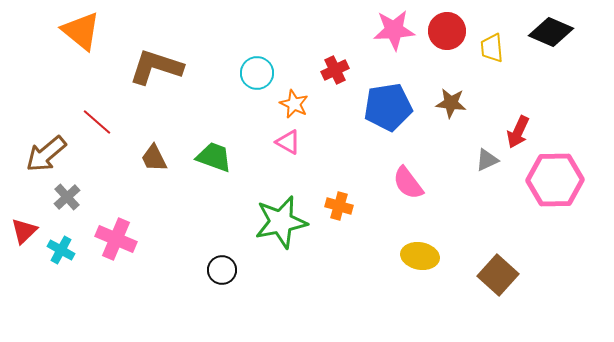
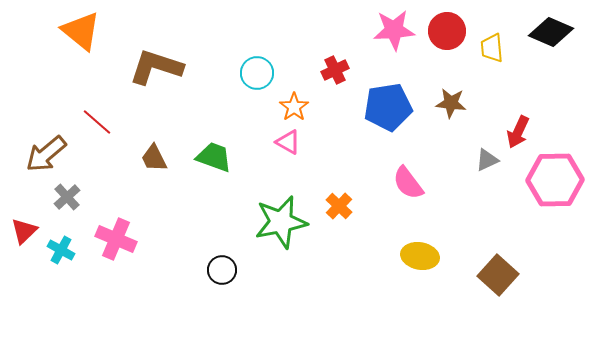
orange star: moved 3 px down; rotated 12 degrees clockwise
orange cross: rotated 28 degrees clockwise
